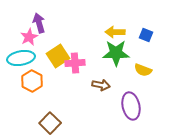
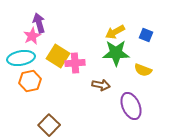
yellow arrow: rotated 30 degrees counterclockwise
pink star: moved 3 px right, 1 px up
yellow square: rotated 25 degrees counterclockwise
orange hexagon: moved 2 px left; rotated 20 degrees clockwise
purple ellipse: rotated 12 degrees counterclockwise
brown square: moved 1 px left, 2 px down
